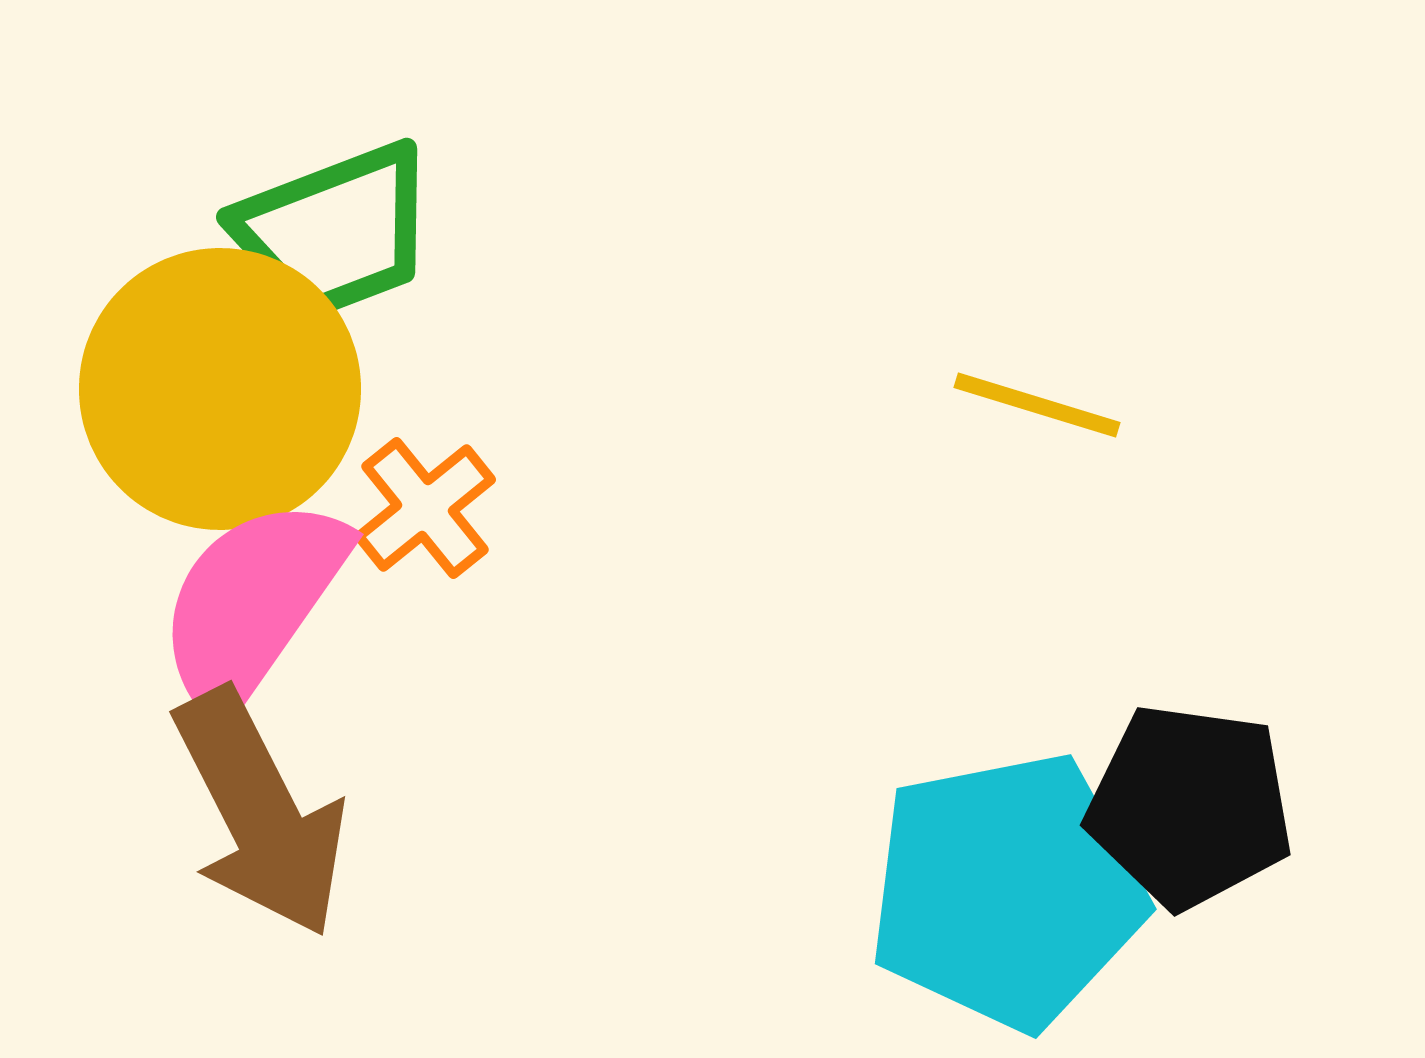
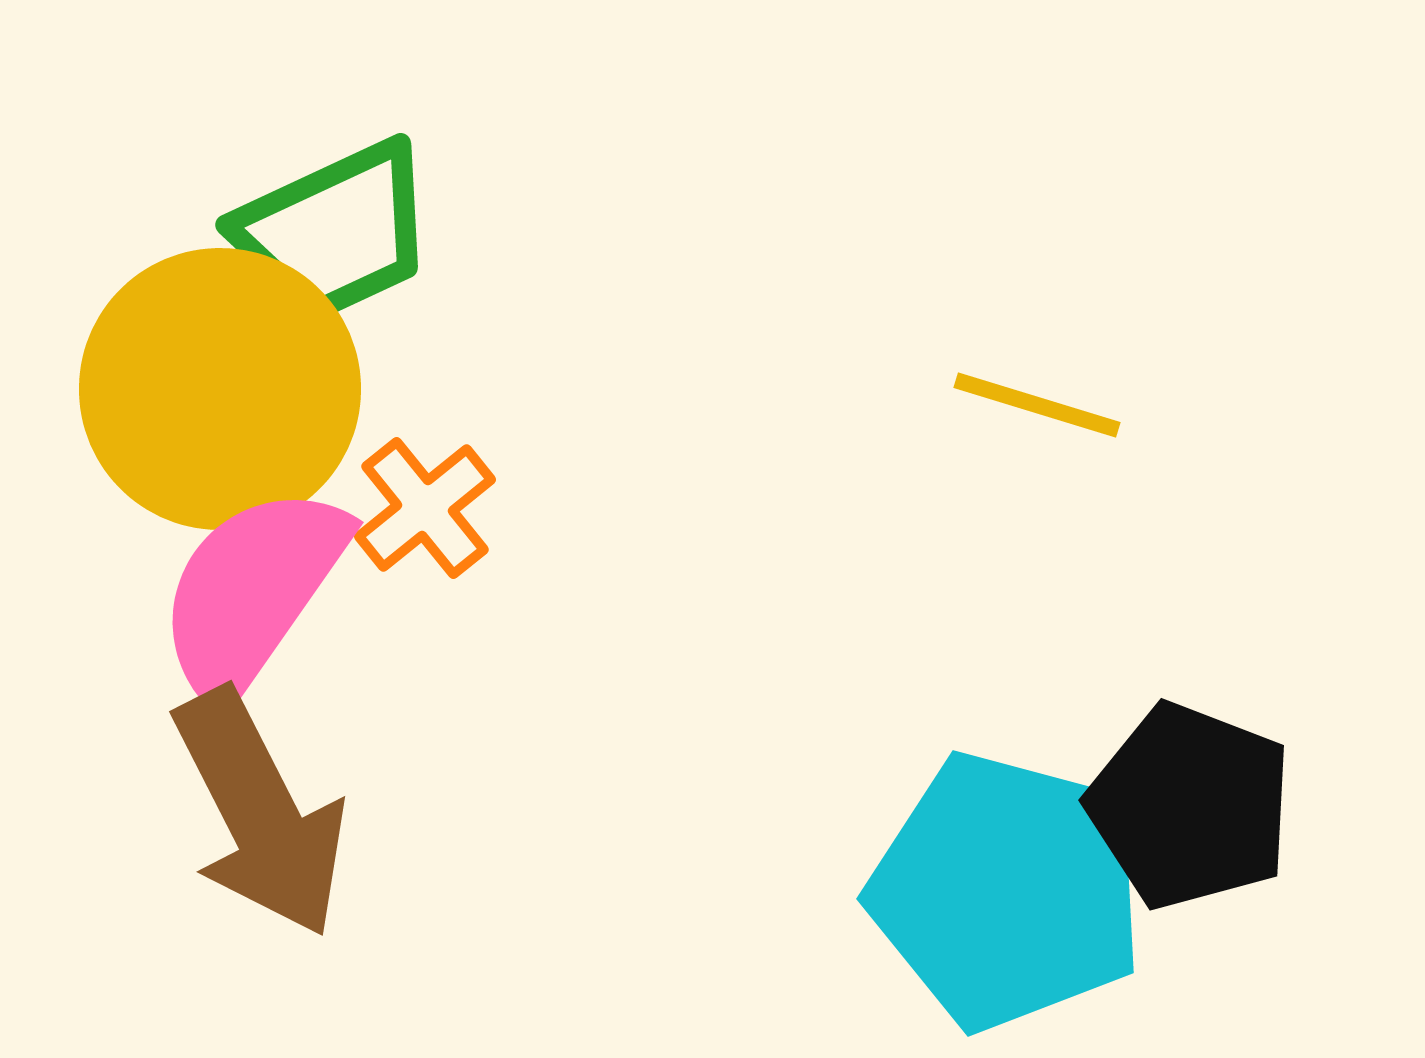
green trapezoid: rotated 4 degrees counterclockwise
pink semicircle: moved 12 px up
black pentagon: rotated 13 degrees clockwise
cyan pentagon: rotated 26 degrees clockwise
